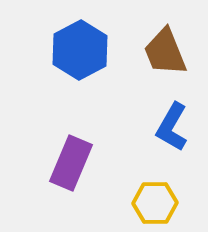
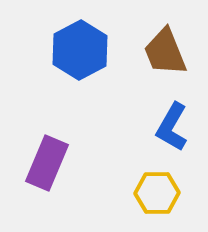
purple rectangle: moved 24 px left
yellow hexagon: moved 2 px right, 10 px up
